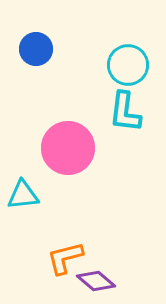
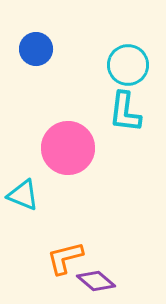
cyan triangle: rotated 28 degrees clockwise
